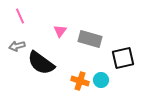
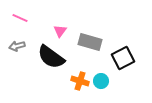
pink line: moved 2 px down; rotated 42 degrees counterclockwise
gray rectangle: moved 3 px down
black square: rotated 15 degrees counterclockwise
black semicircle: moved 10 px right, 6 px up
cyan circle: moved 1 px down
